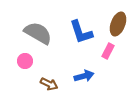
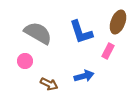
brown ellipse: moved 2 px up
